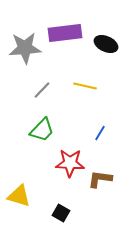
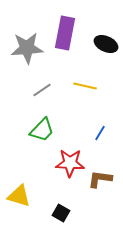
purple rectangle: rotated 72 degrees counterclockwise
gray star: moved 2 px right
gray line: rotated 12 degrees clockwise
